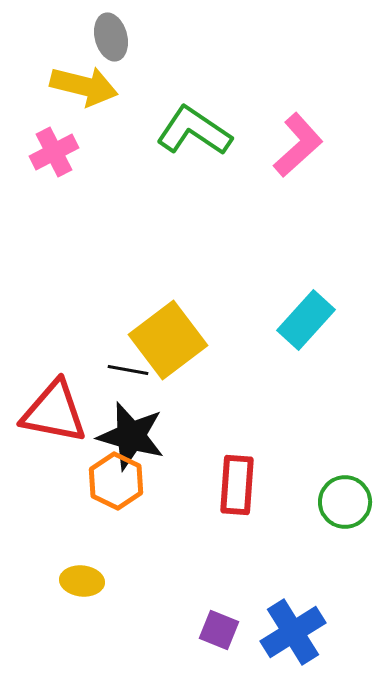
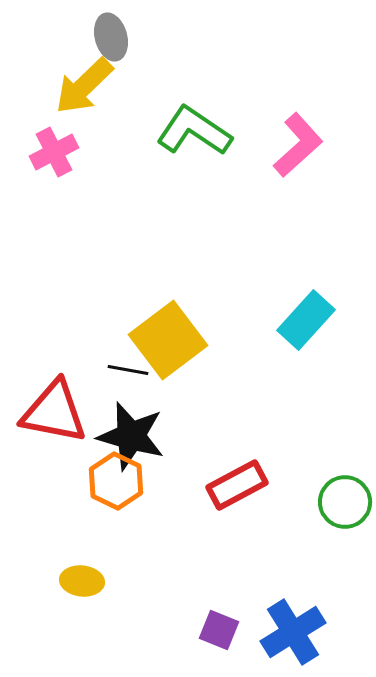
yellow arrow: rotated 122 degrees clockwise
red rectangle: rotated 58 degrees clockwise
